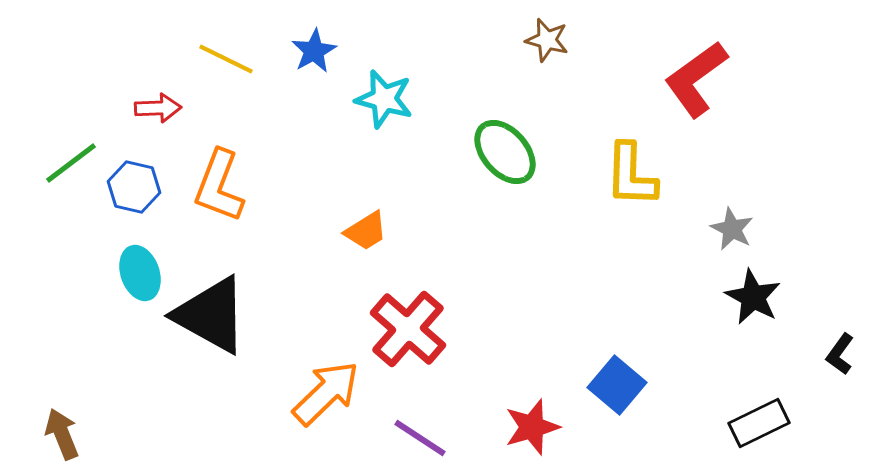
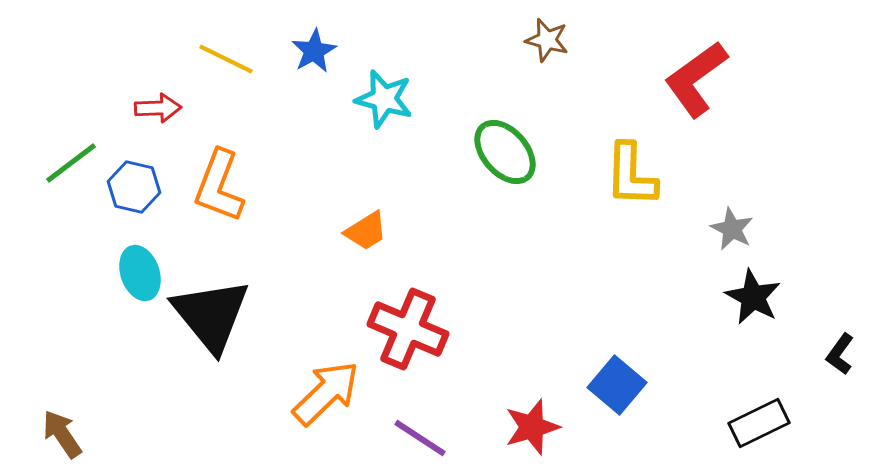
black triangle: rotated 22 degrees clockwise
red cross: rotated 18 degrees counterclockwise
brown arrow: rotated 12 degrees counterclockwise
